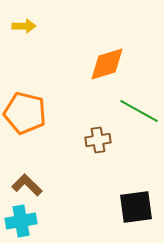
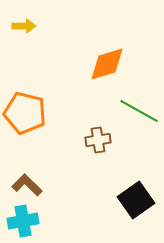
black square: moved 7 px up; rotated 27 degrees counterclockwise
cyan cross: moved 2 px right
